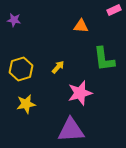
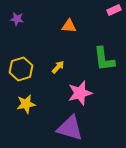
purple star: moved 3 px right, 1 px up
orange triangle: moved 12 px left
purple triangle: moved 1 px left, 2 px up; rotated 20 degrees clockwise
